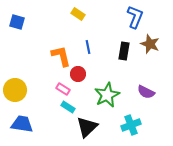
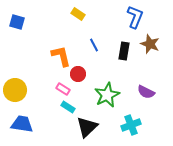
blue line: moved 6 px right, 2 px up; rotated 16 degrees counterclockwise
